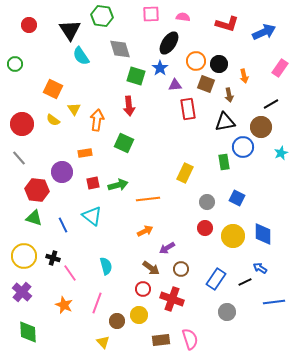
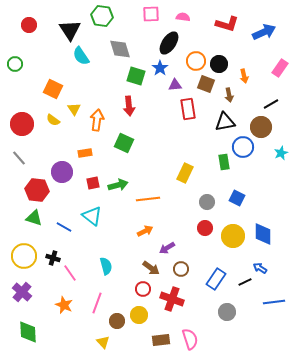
blue line at (63, 225): moved 1 px right, 2 px down; rotated 35 degrees counterclockwise
